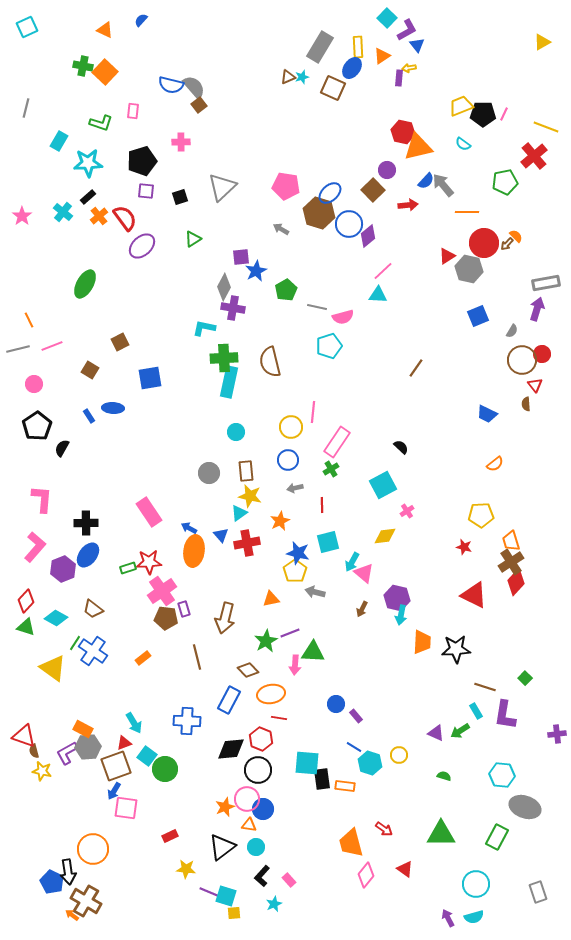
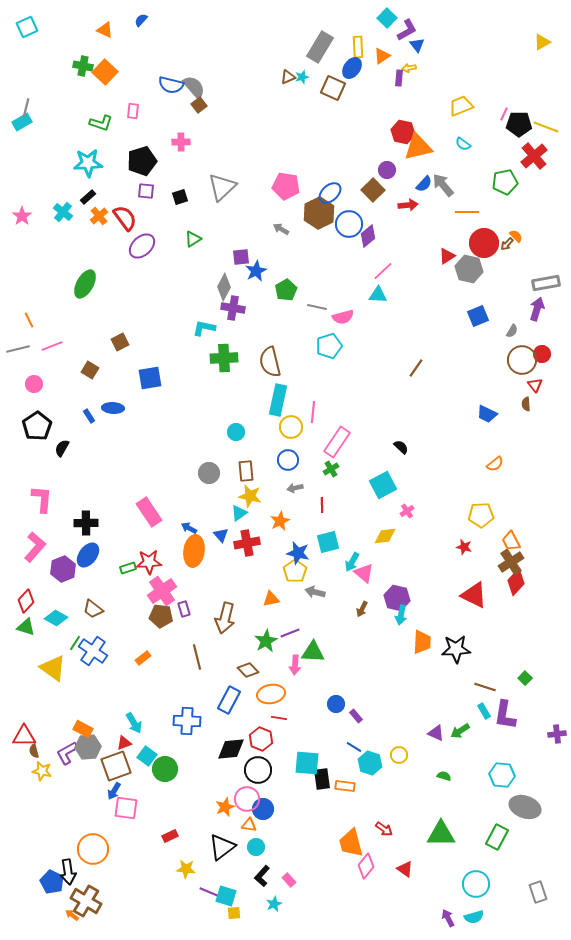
black pentagon at (483, 114): moved 36 px right, 10 px down
cyan rectangle at (59, 141): moved 37 px left, 19 px up; rotated 30 degrees clockwise
blue semicircle at (426, 181): moved 2 px left, 3 px down
brown hexagon at (319, 213): rotated 16 degrees clockwise
cyan rectangle at (229, 382): moved 49 px right, 18 px down
orange trapezoid at (511, 541): rotated 10 degrees counterclockwise
brown pentagon at (166, 618): moved 5 px left, 2 px up
cyan rectangle at (476, 711): moved 8 px right
red triangle at (24, 736): rotated 20 degrees counterclockwise
pink diamond at (366, 875): moved 9 px up
